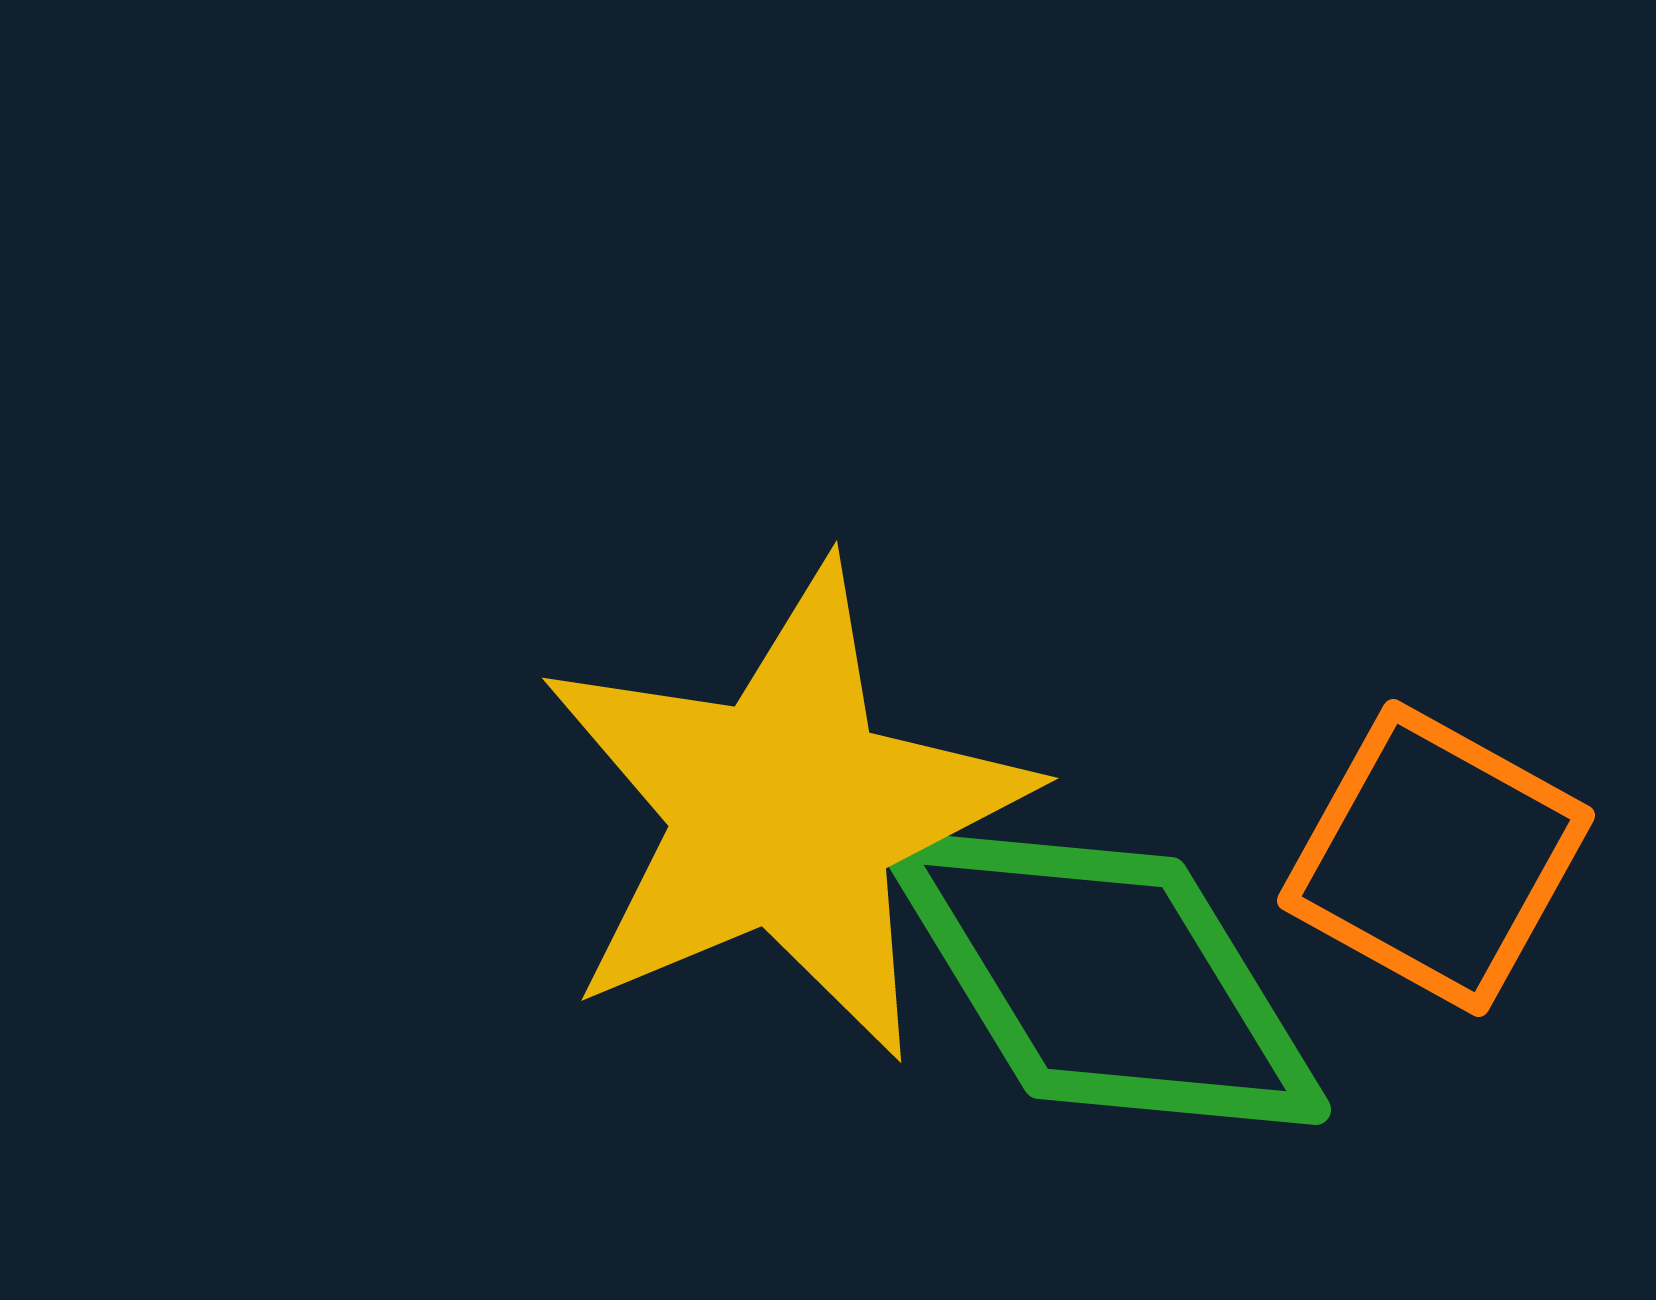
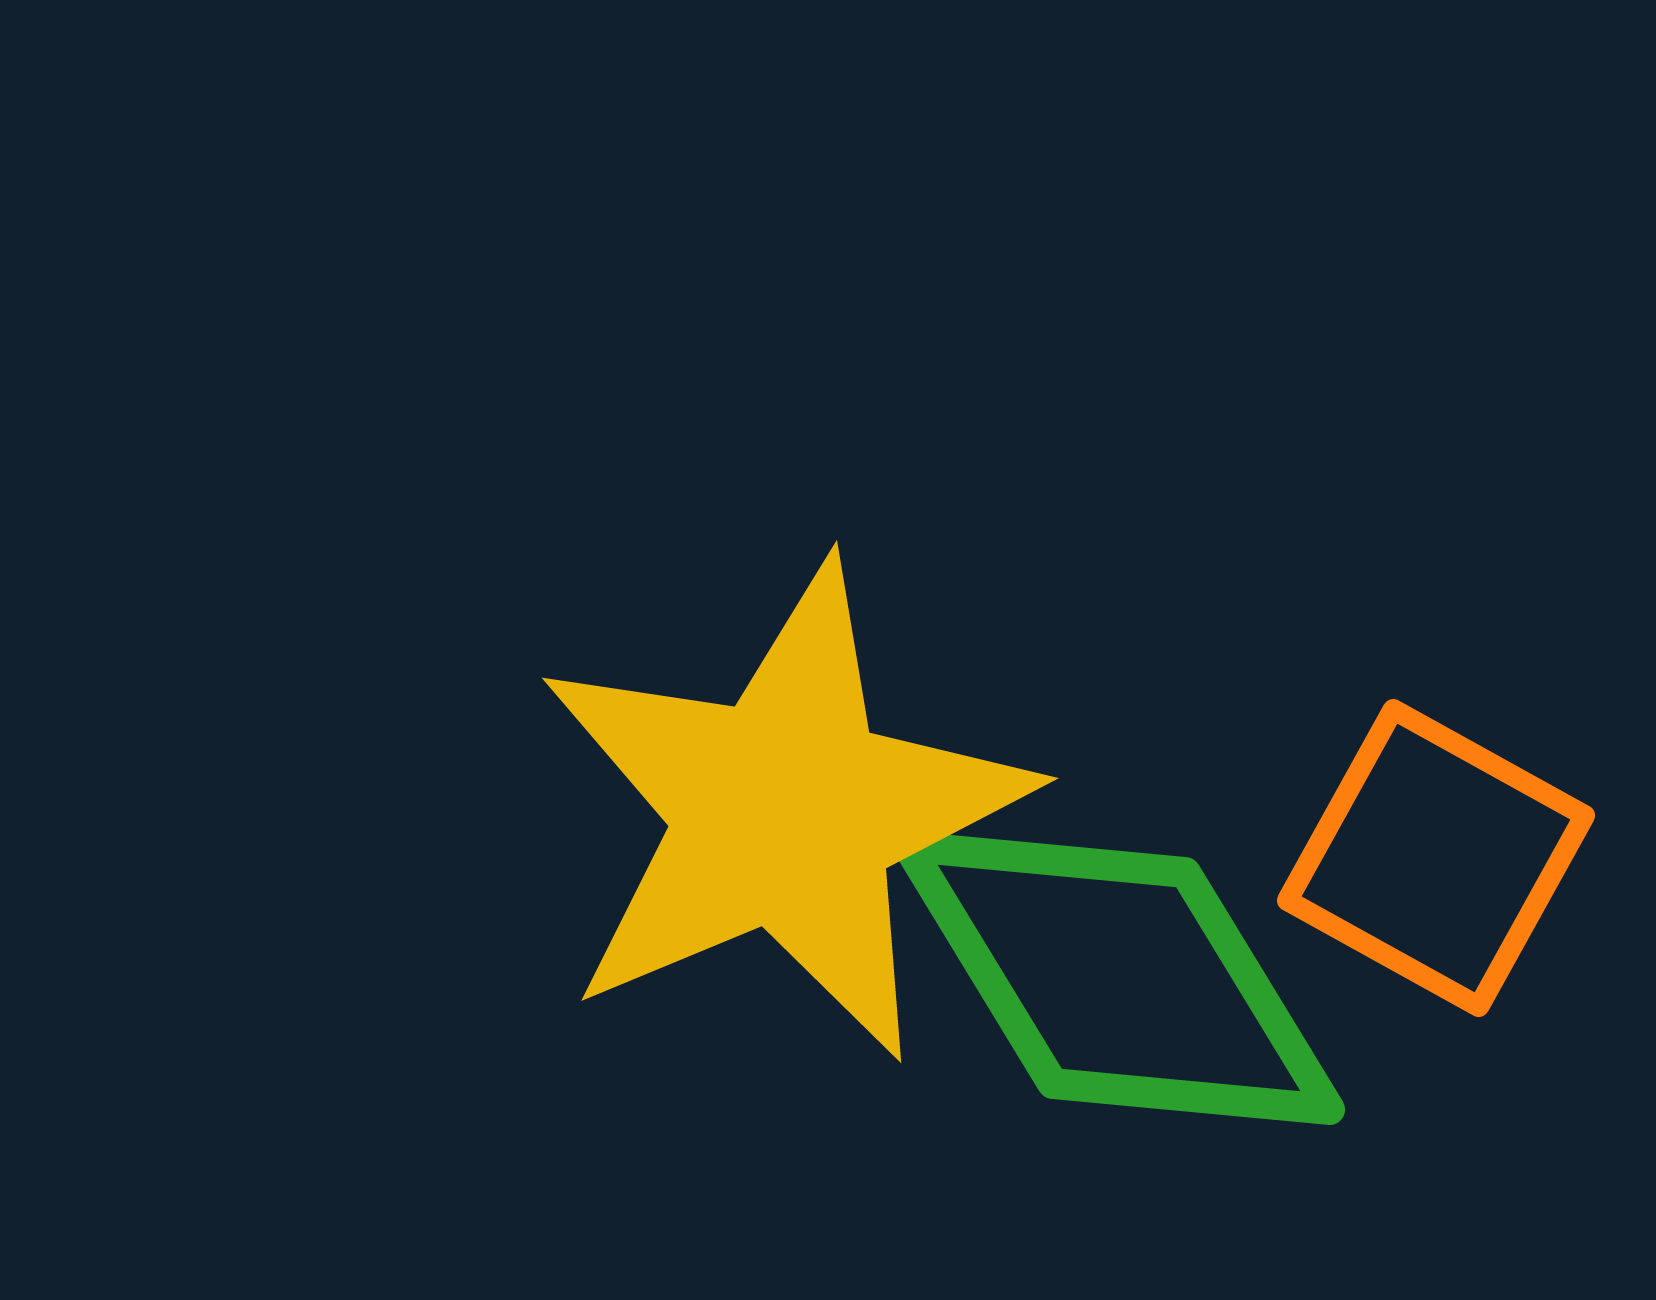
green diamond: moved 14 px right
